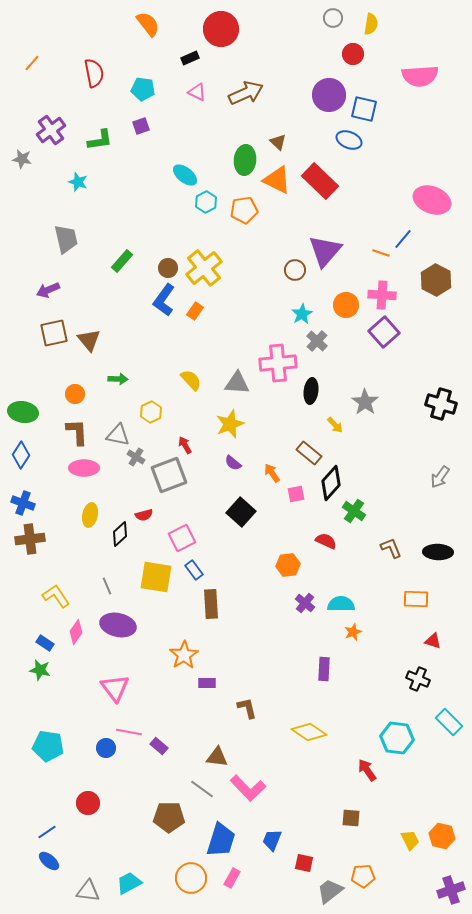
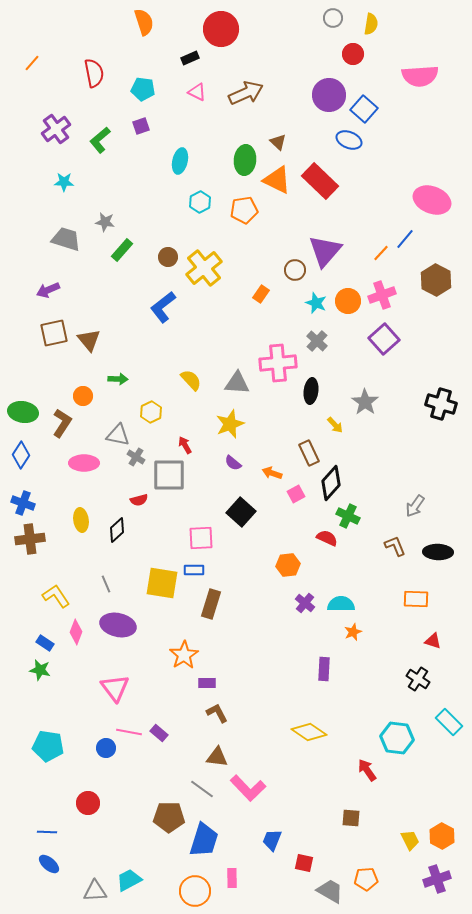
orange semicircle at (148, 24): moved 4 px left, 2 px up; rotated 20 degrees clockwise
blue square at (364, 109): rotated 28 degrees clockwise
purple cross at (51, 130): moved 5 px right, 1 px up
green L-shape at (100, 140): rotated 148 degrees clockwise
gray star at (22, 159): moved 83 px right, 63 px down
cyan ellipse at (185, 175): moved 5 px left, 14 px up; rotated 65 degrees clockwise
cyan star at (78, 182): moved 14 px left; rotated 18 degrees counterclockwise
cyan hexagon at (206, 202): moved 6 px left
gray trapezoid at (66, 239): rotated 60 degrees counterclockwise
blue line at (403, 239): moved 2 px right
orange line at (381, 253): rotated 66 degrees counterclockwise
green rectangle at (122, 261): moved 11 px up
brown circle at (168, 268): moved 11 px up
pink cross at (382, 295): rotated 24 degrees counterclockwise
blue L-shape at (164, 300): moved 1 px left, 7 px down; rotated 16 degrees clockwise
orange circle at (346, 305): moved 2 px right, 4 px up
orange rectangle at (195, 311): moved 66 px right, 17 px up
cyan star at (302, 314): moved 14 px right, 11 px up; rotated 20 degrees counterclockwise
purple square at (384, 332): moved 7 px down
orange circle at (75, 394): moved 8 px right, 2 px down
brown L-shape at (77, 432): moved 15 px left, 9 px up; rotated 36 degrees clockwise
brown rectangle at (309, 453): rotated 25 degrees clockwise
pink ellipse at (84, 468): moved 5 px up
orange arrow at (272, 473): rotated 36 degrees counterclockwise
gray square at (169, 475): rotated 21 degrees clockwise
gray arrow at (440, 477): moved 25 px left, 29 px down
pink square at (296, 494): rotated 18 degrees counterclockwise
green cross at (354, 511): moved 6 px left, 5 px down; rotated 10 degrees counterclockwise
yellow ellipse at (90, 515): moved 9 px left, 5 px down; rotated 20 degrees counterclockwise
red semicircle at (144, 515): moved 5 px left, 15 px up
black diamond at (120, 534): moved 3 px left, 4 px up
pink square at (182, 538): moved 19 px right; rotated 24 degrees clockwise
red semicircle at (326, 541): moved 1 px right, 3 px up
brown L-shape at (391, 548): moved 4 px right, 2 px up
blue rectangle at (194, 570): rotated 54 degrees counterclockwise
yellow square at (156, 577): moved 6 px right, 6 px down
gray line at (107, 586): moved 1 px left, 2 px up
brown rectangle at (211, 604): rotated 20 degrees clockwise
pink diamond at (76, 632): rotated 15 degrees counterclockwise
black cross at (418, 679): rotated 10 degrees clockwise
brown L-shape at (247, 708): moved 30 px left, 5 px down; rotated 15 degrees counterclockwise
purple rectangle at (159, 746): moved 13 px up
blue line at (47, 832): rotated 36 degrees clockwise
orange hexagon at (442, 836): rotated 15 degrees clockwise
blue trapezoid at (221, 840): moved 17 px left
blue ellipse at (49, 861): moved 3 px down
orange pentagon at (363, 876): moved 3 px right, 3 px down
orange circle at (191, 878): moved 4 px right, 13 px down
pink rectangle at (232, 878): rotated 30 degrees counterclockwise
cyan trapezoid at (129, 883): moved 3 px up
purple cross at (451, 890): moved 14 px left, 11 px up
gray triangle at (88, 891): moved 7 px right; rotated 10 degrees counterclockwise
gray trapezoid at (330, 891): rotated 68 degrees clockwise
